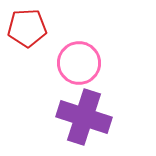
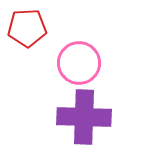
purple cross: rotated 16 degrees counterclockwise
